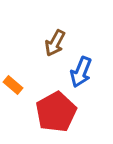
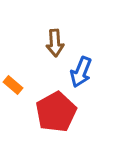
brown arrow: rotated 32 degrees counterclockwise
